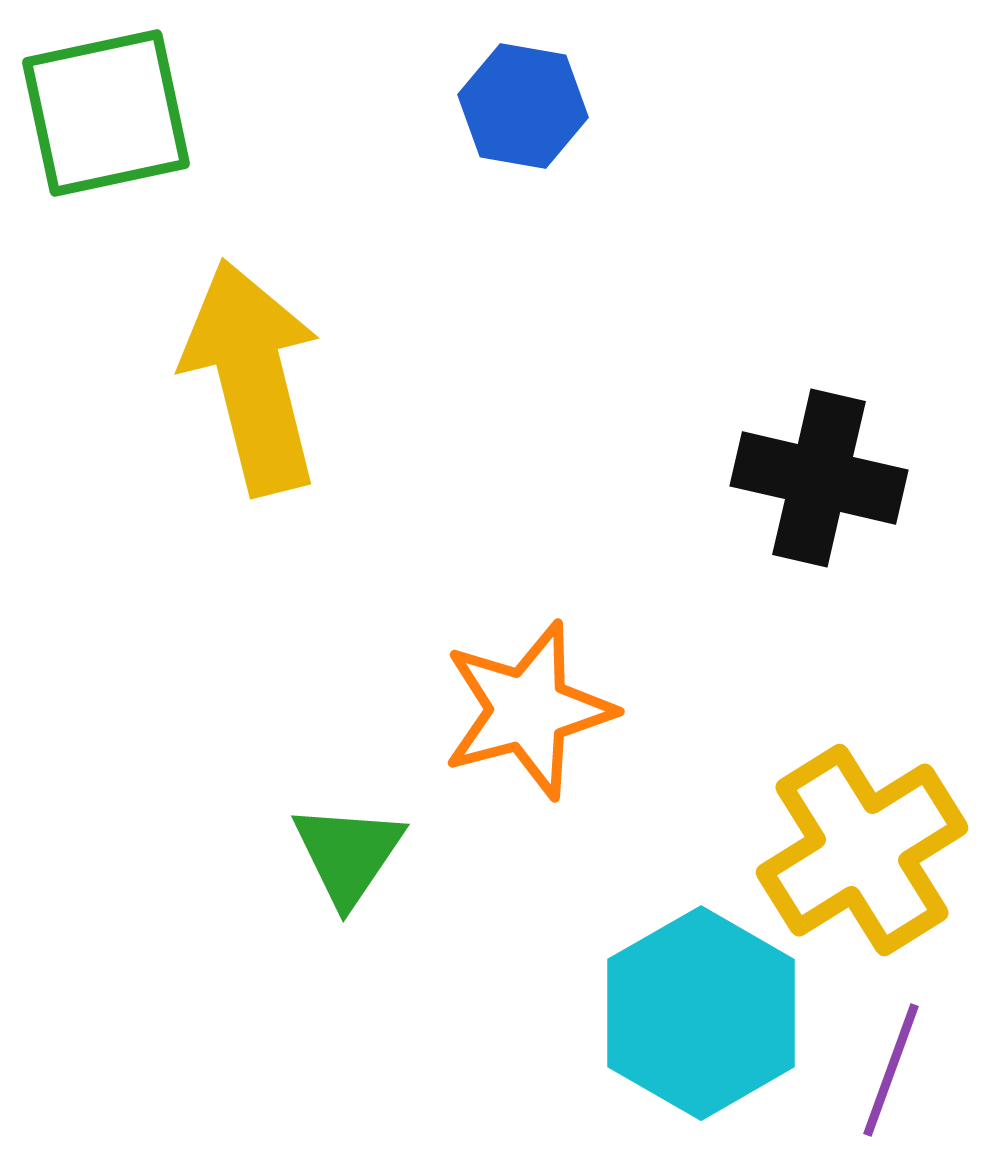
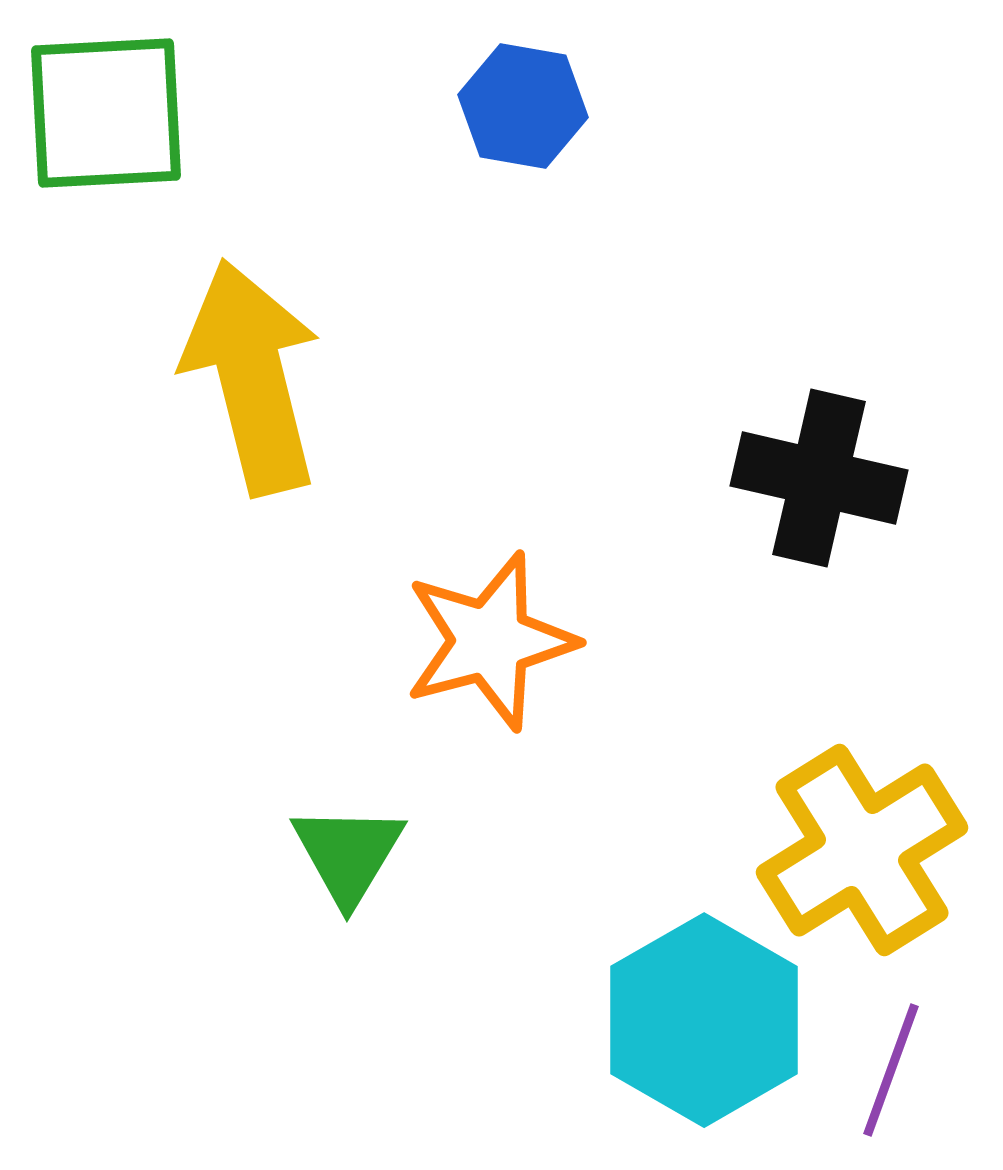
green square: rotated 9 degrees clockwise
orange star: moved 38 px left, 69 px up
green triangle: rotated 3 degrees counterclockwise
cyan hexagon: moved 3 px right, 7 px down
